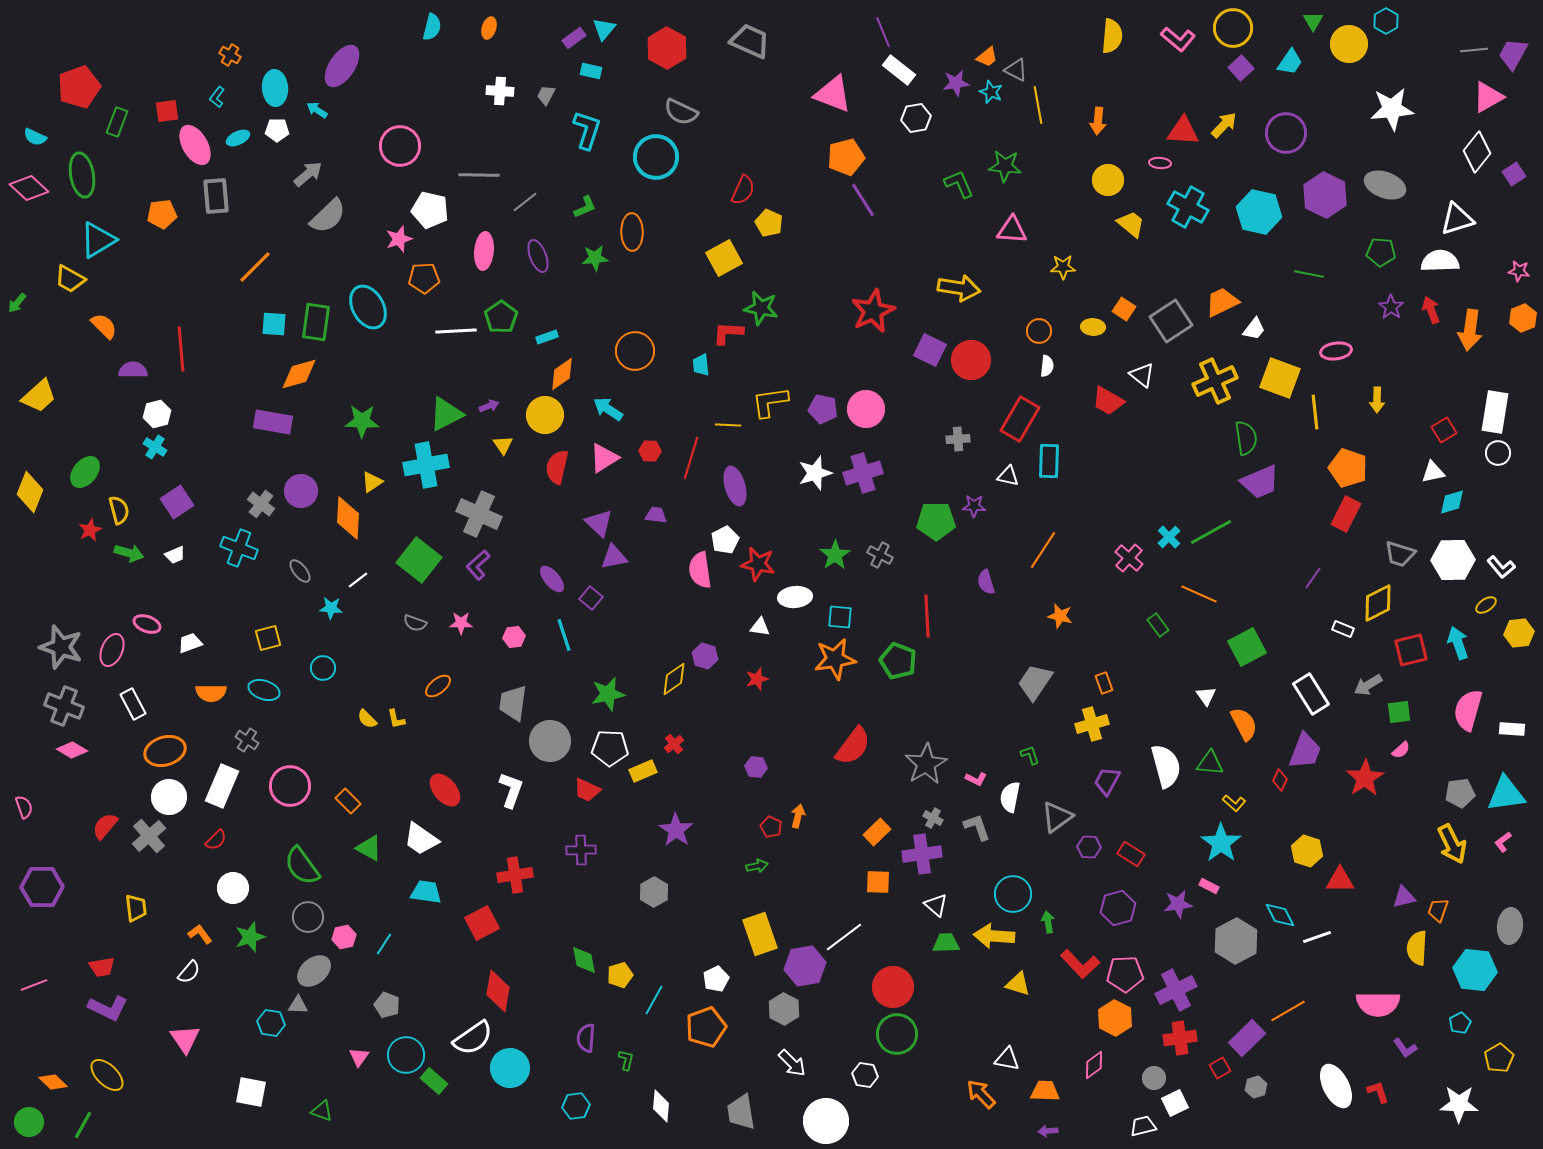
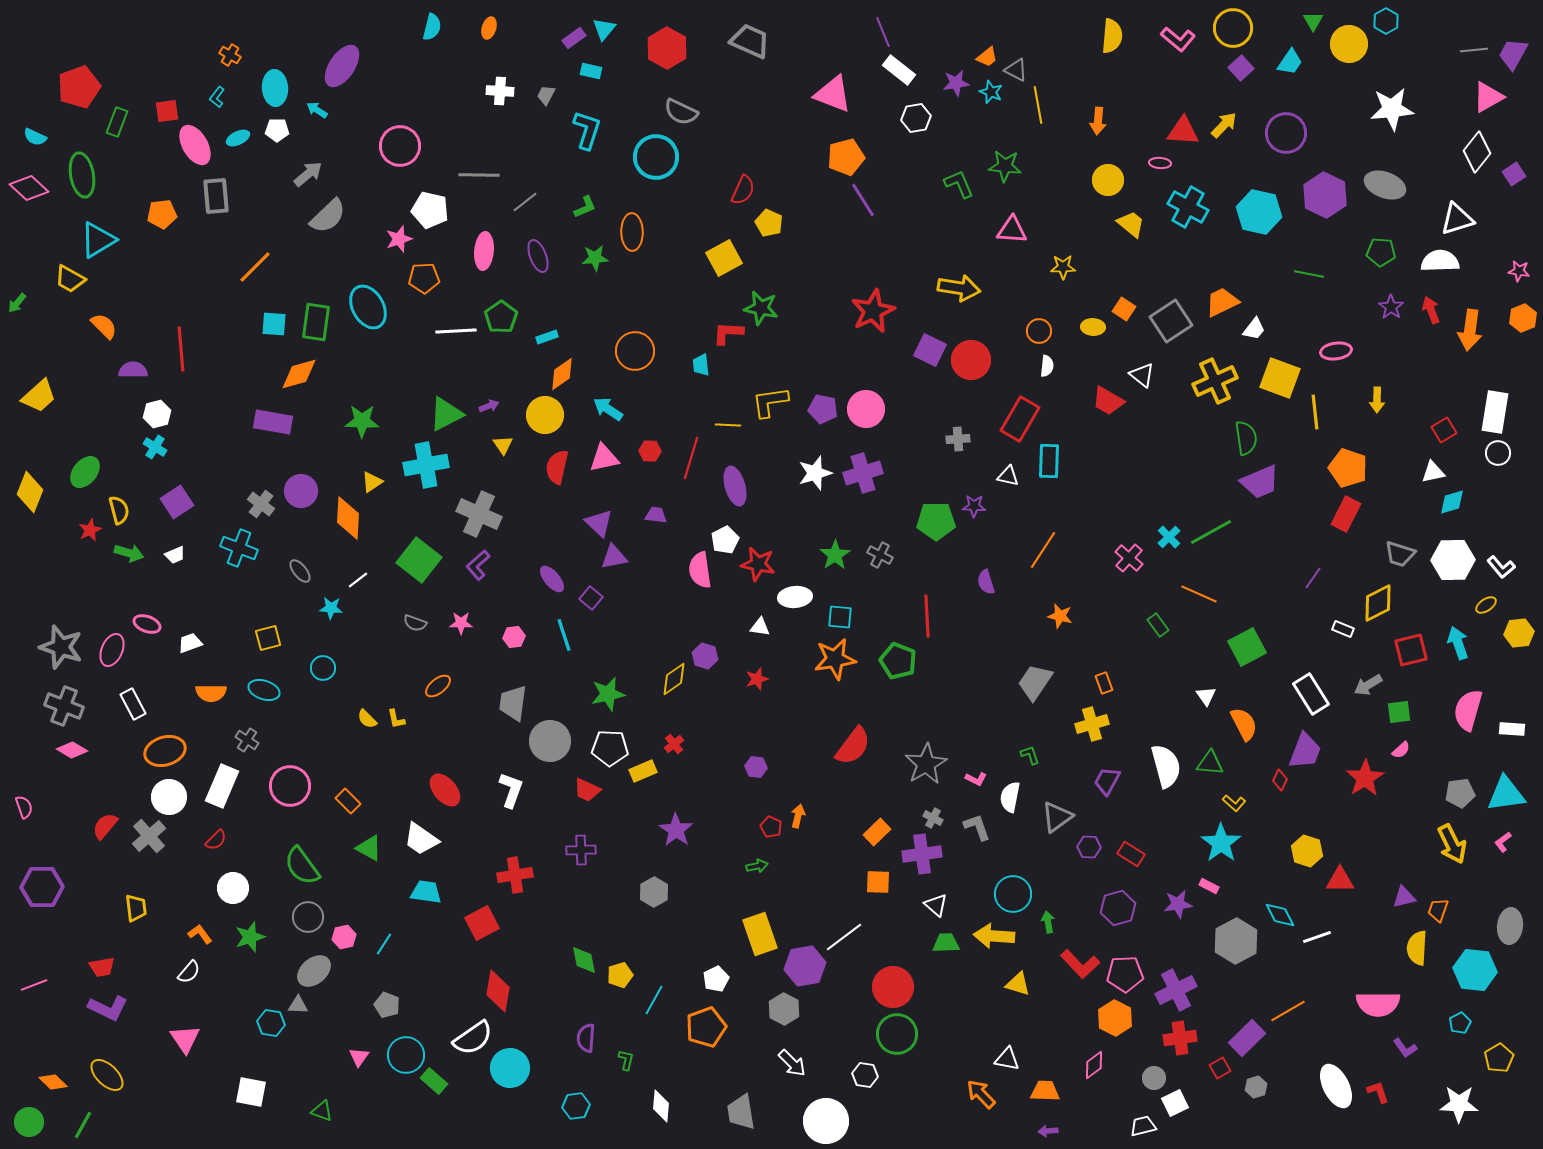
pink triangle at (604, 458): rotated 20 degrees clockwise
